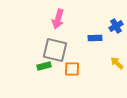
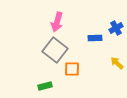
pink arrow: moved 1 px left, 3 px down
blue cross: moved 2 px down
gray square: rotated 25 degrees clockwise
green rectangle: moved 1 px right, 20 px down
